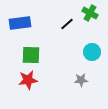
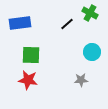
red star: rotated 18 degrees clockwise
